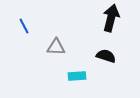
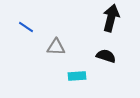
blue line: moved 2 px right, 1 px down; rotated 28 degrees counterclockwise
